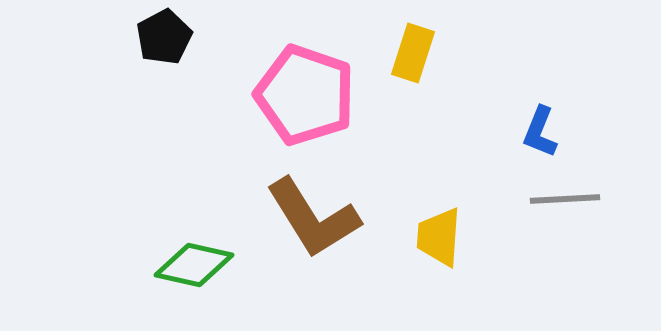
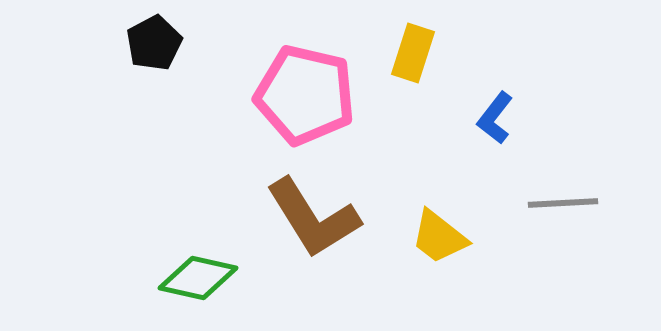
black pentagon: moved 10 px left, 6 px down
pink pentagon: rotated 6 degrees counterclockwise
blue L-shape: moved 45 px left, 14 px up; rotated 16 degrees clockwise
gray line: moved 2 px left, 4 px down
yellow trapezoid: rotated 56 degrees counterclockwise
green diamond: moved 4 px right, 13 px down
